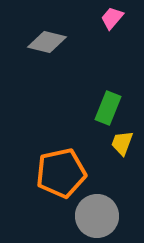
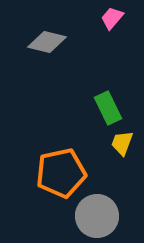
green rectangle: rotated 48 degrees counterclockwise
